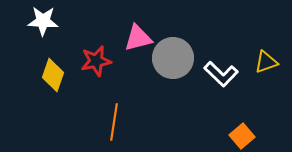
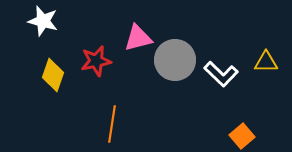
white star: rotated 12 degrees clockwise
gray circle: moved 2 px right, 2 px down
yellow triangle: rotated 20 degrees clockwise
orange line: moved 2 px left, 2 px down
